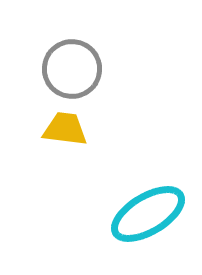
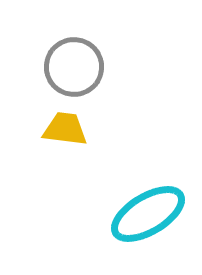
gray circle: moved 2 px right, 2 px up
